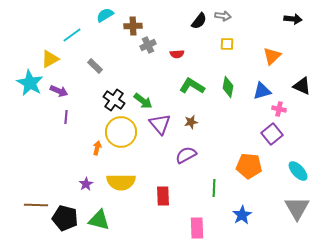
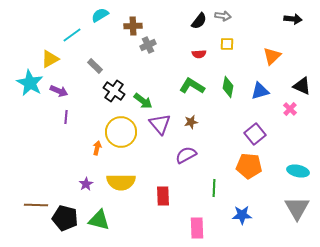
cyan semicircle: moved 5 px left
red semicircle: moved 22 px right
blue triangle: moved 2 px left
black cross: moved 9 px up
pink cross: moved 11 px right; rotated 32 degrees clockwise
purple square: moved 17 px left
cyan ellipse: rotated 35 degrees counterclockwise
blue star: rotated 30 degrees clockwise
